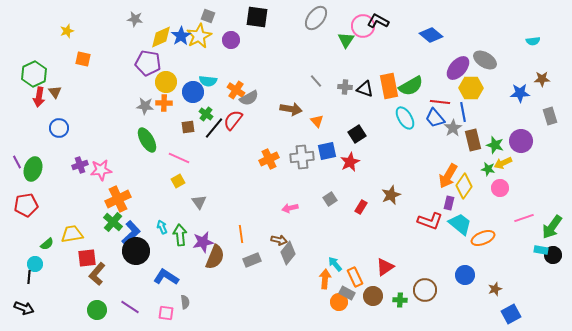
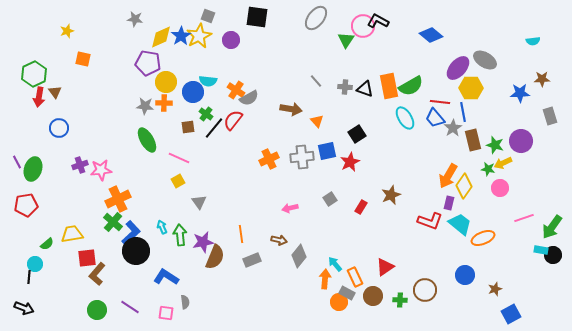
gray diamond at (288, 253): moved 11 px right, 3 px down
